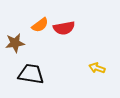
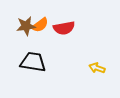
brown star: moved 11 px right, 17 px up
black trapezoid: moved 2 px right, 12 px up
